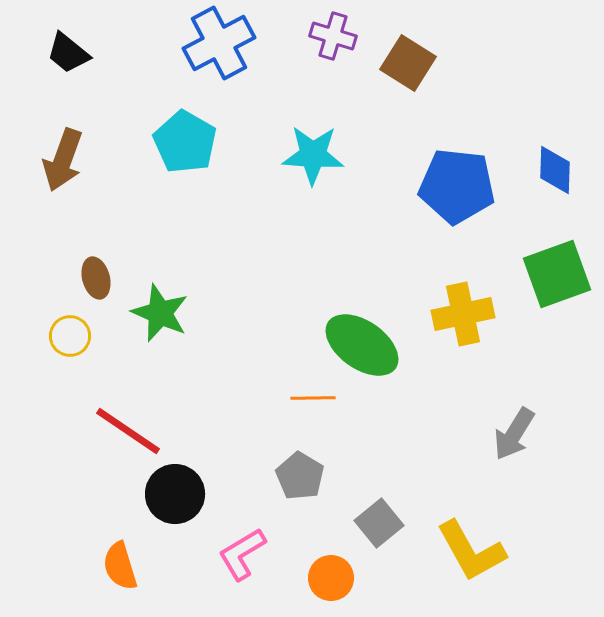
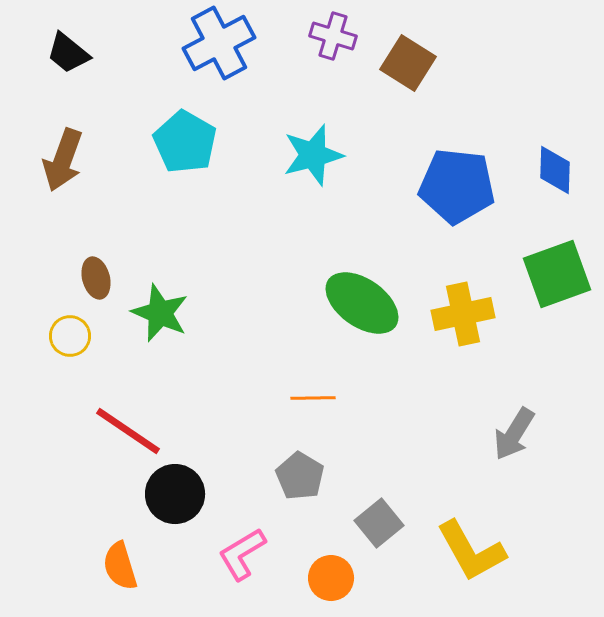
cyan star: rotated 18 degrees counterclockwise
green ellipse: moved 42 px up
